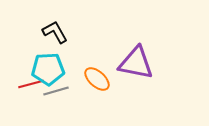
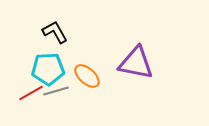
orange ellipse: moved 10 px left, 3 px up
red line: moved 9 px down; rotated 15 degrees counterclockwise
